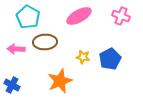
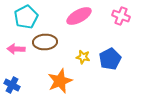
cyan pentagon: moved 2 px left; rotated 15 degrees clockwise
